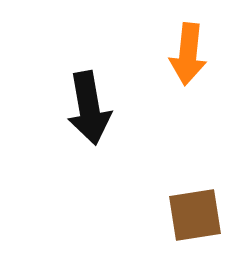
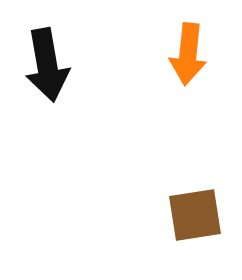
black arrow: moved 42 px left, 43 px up
